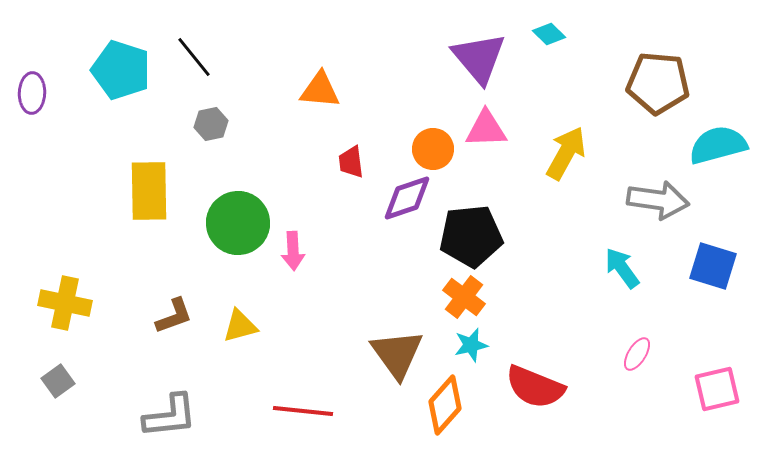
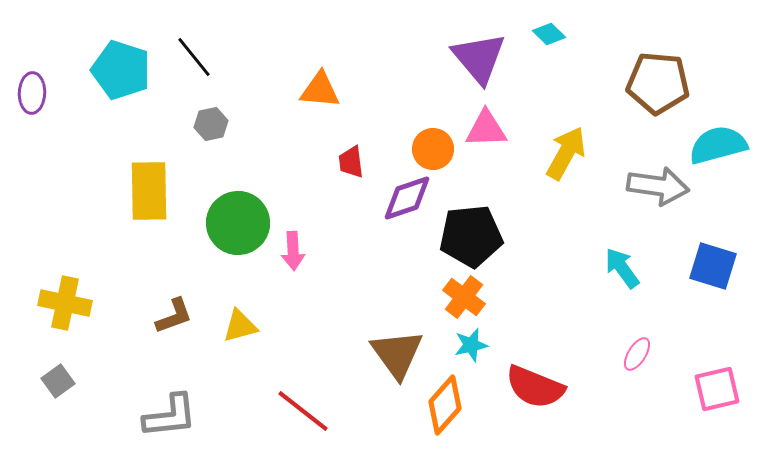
gray arrow: moved 14 px up
red line: rotated 32 degrees clockwise
